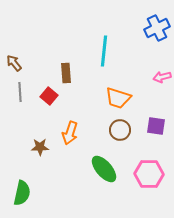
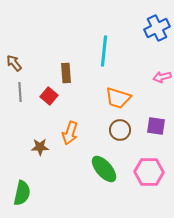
pink hexagon: moved 2 px up
